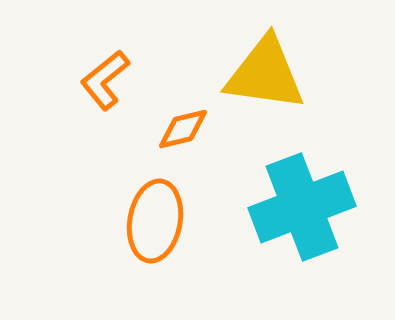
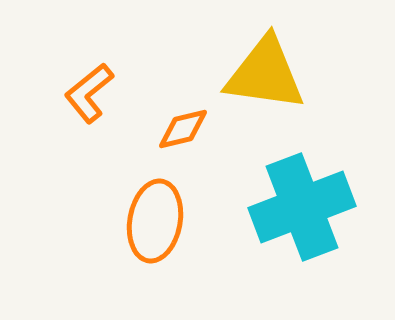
orange L-shape: moved 16 px left, 13 px down
